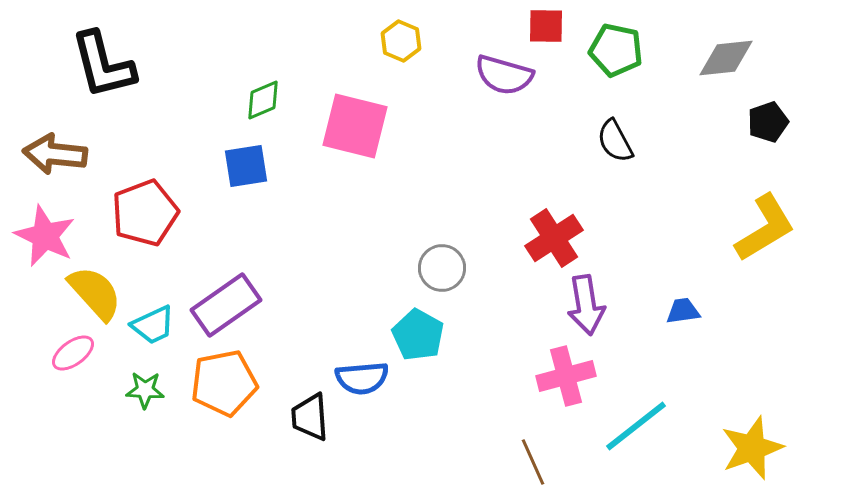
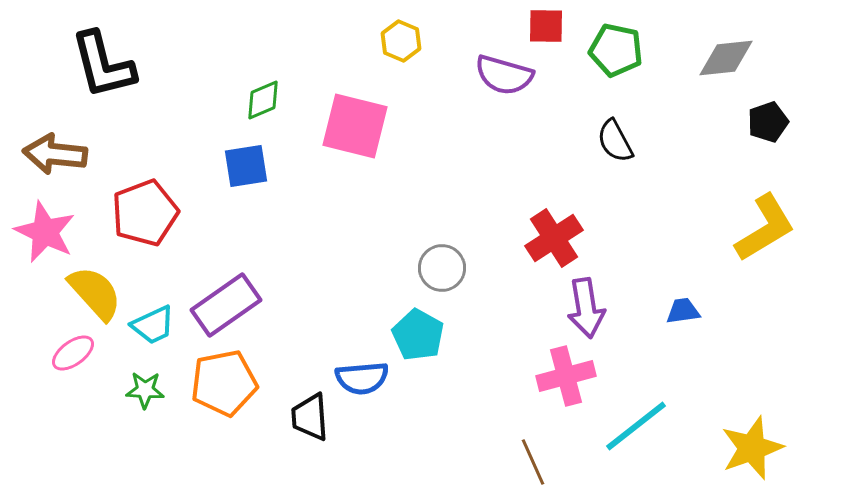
pink star: moved 4 px up
purple arrow: moved 3 px down
